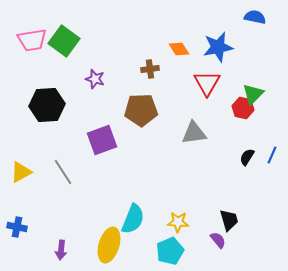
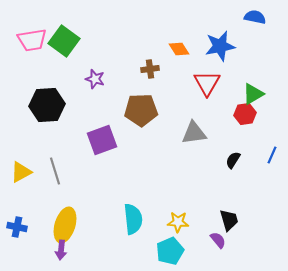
blue star: moved 2 px right, 1 px up
green triangle: rotated 15 degrees clockwise
red hexagon: moved 2 px right, 6 px down; rotated 20 degrees counterclockwise
black semicircle: moved 14 px left, 3 px down
gray line: moved 8 px left, 1 px up; rotated 16 degrees clockwise
cyan semicircle: rotated 28 degrees counterclockwise
yellow ellipse: moved 44 px left, 20 px up
